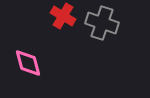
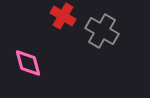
gray cross: moved 8 px down; rotated 12 degrees clockwise
